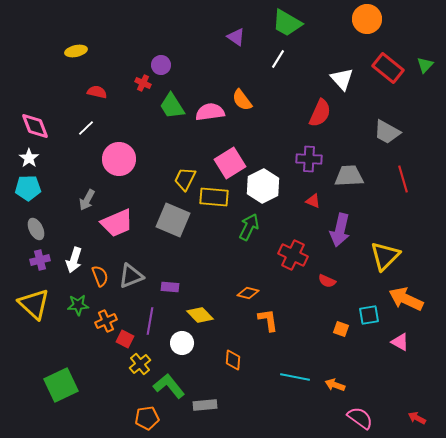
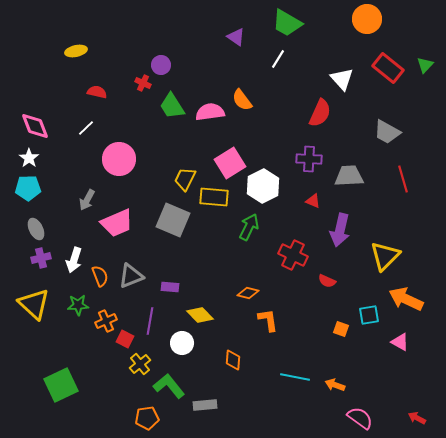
purple cross at (40, 260): moved 1 px right, 2 px up
